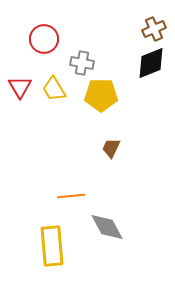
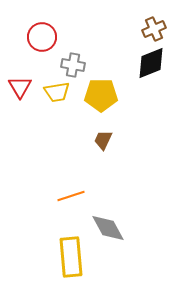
red circle: moved 2 px left, 2 px up
gray cross: moved 9 px left, 2 px down
yellow trapezoid: moved 3 px right, 3 px down; rotated 68 degrees counterclockwise
brown trapezoid: moved 8 px left, 8 px up
orange line: rotated 12 degrees counterclockwise
gray diamond: moved 1 px right, 1 px down
yellow rectangle: moved 19 px right, 11 px down
